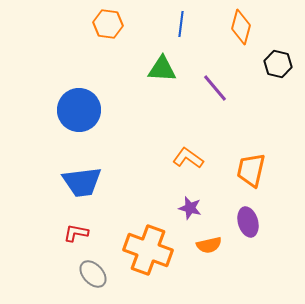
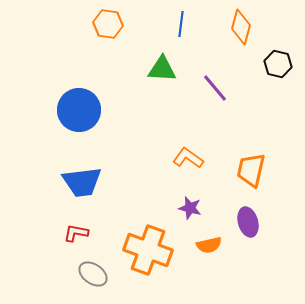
gray ellipse: rotated 12 degrees counterclockwise
